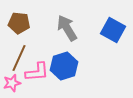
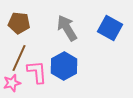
blue square: moved 3 px left, 2 px up
blue hexagon: rotated 12 degrees counterclockwise
pink L-shape: rotated 90 degrees counterclockwise
